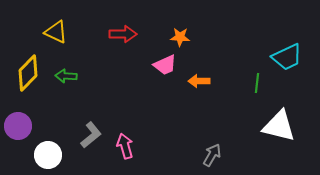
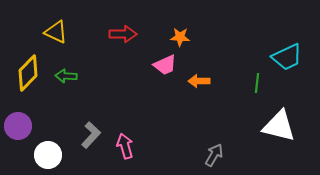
gray L-shape: rotated 8 degrees counterclockwise
gray arrow: moved 2 px right
